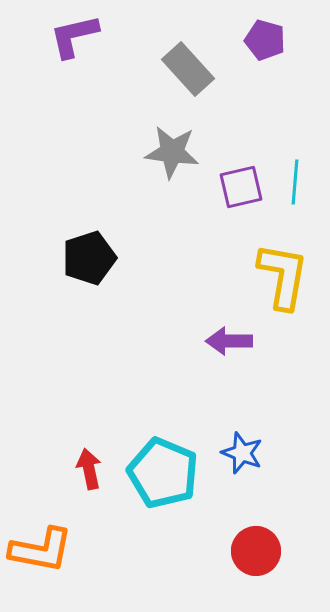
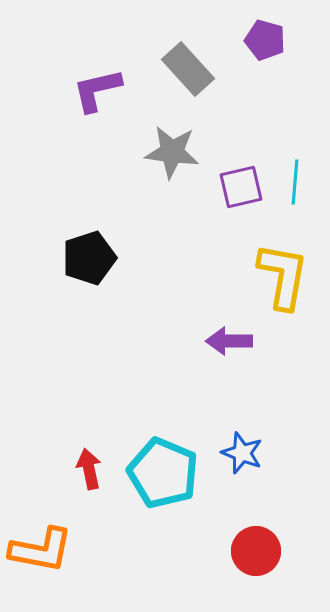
purple L-shape: moved 23 px right, 54 px down
